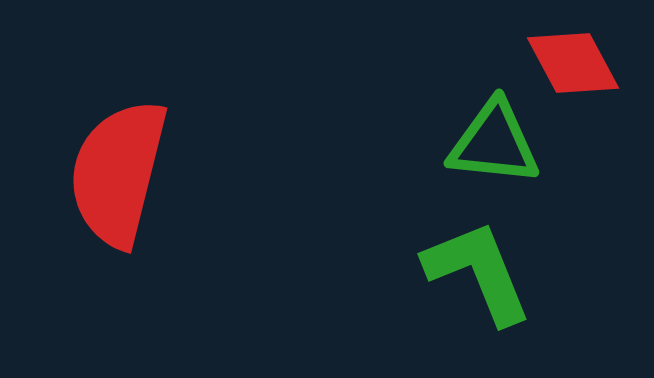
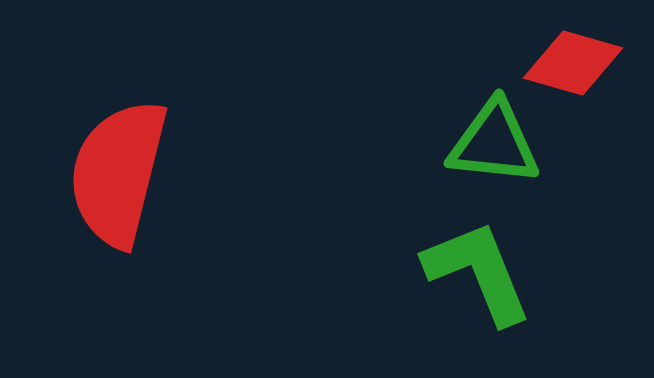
red diamond: rotated 46 degrees counterclockwise
